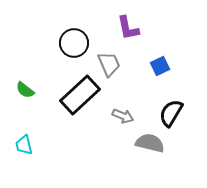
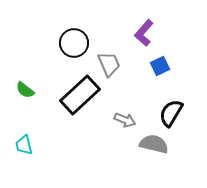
purple L-shape: moved 16 px right, 5 px down; rotated 52 degrees clockwise
gray arrow: moved 2 px right, 4 px down
gray semicircle: moved 4 px right, 1 px down
